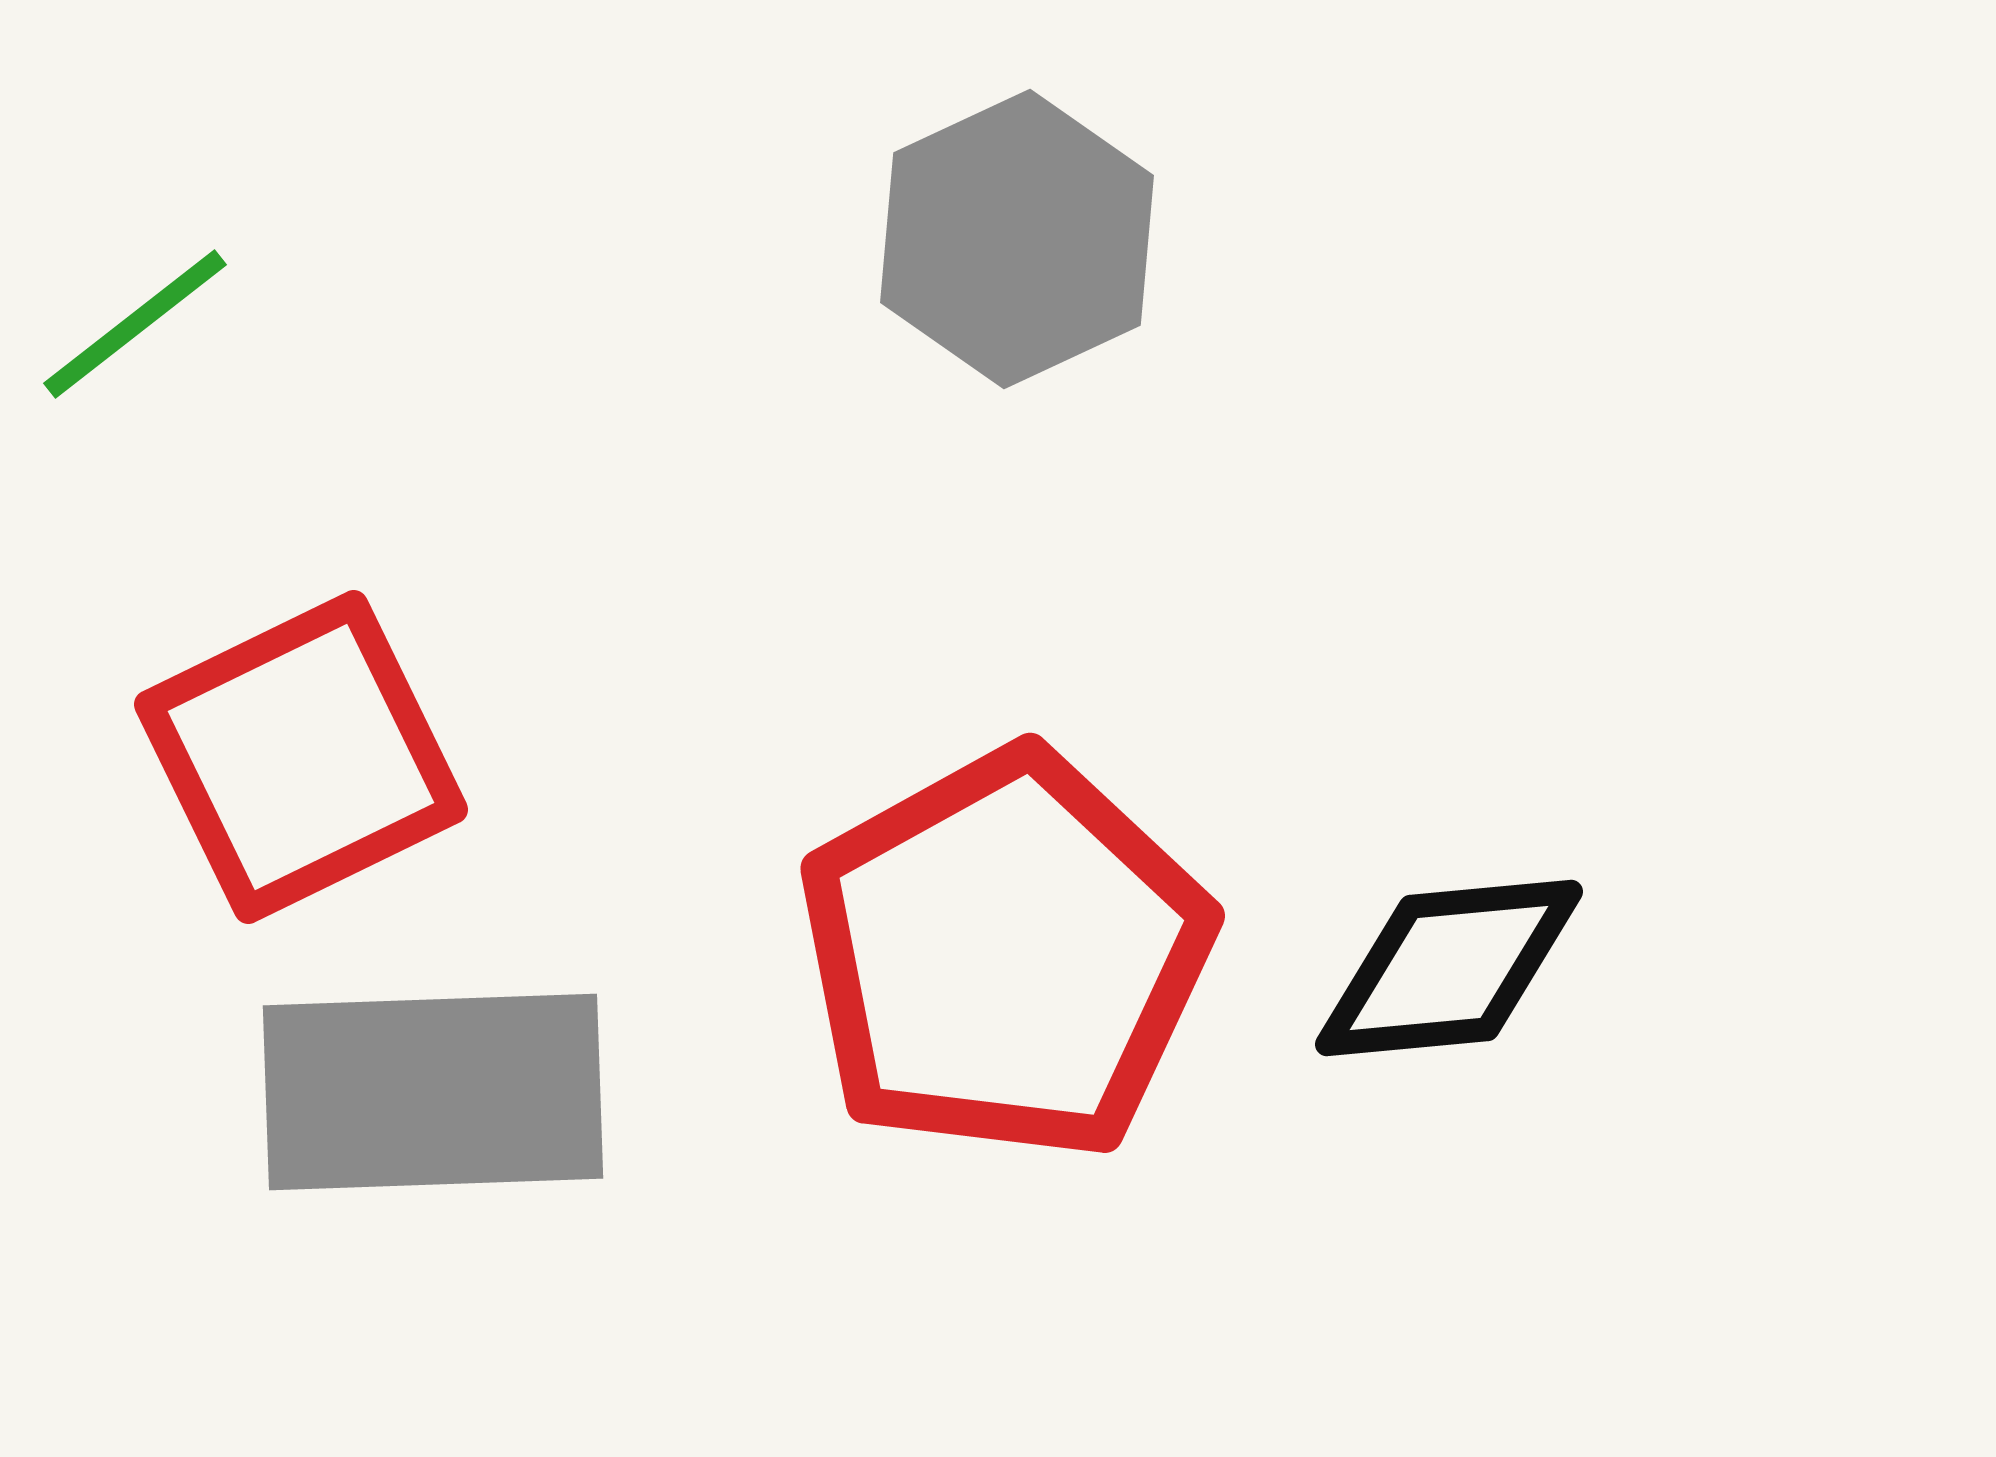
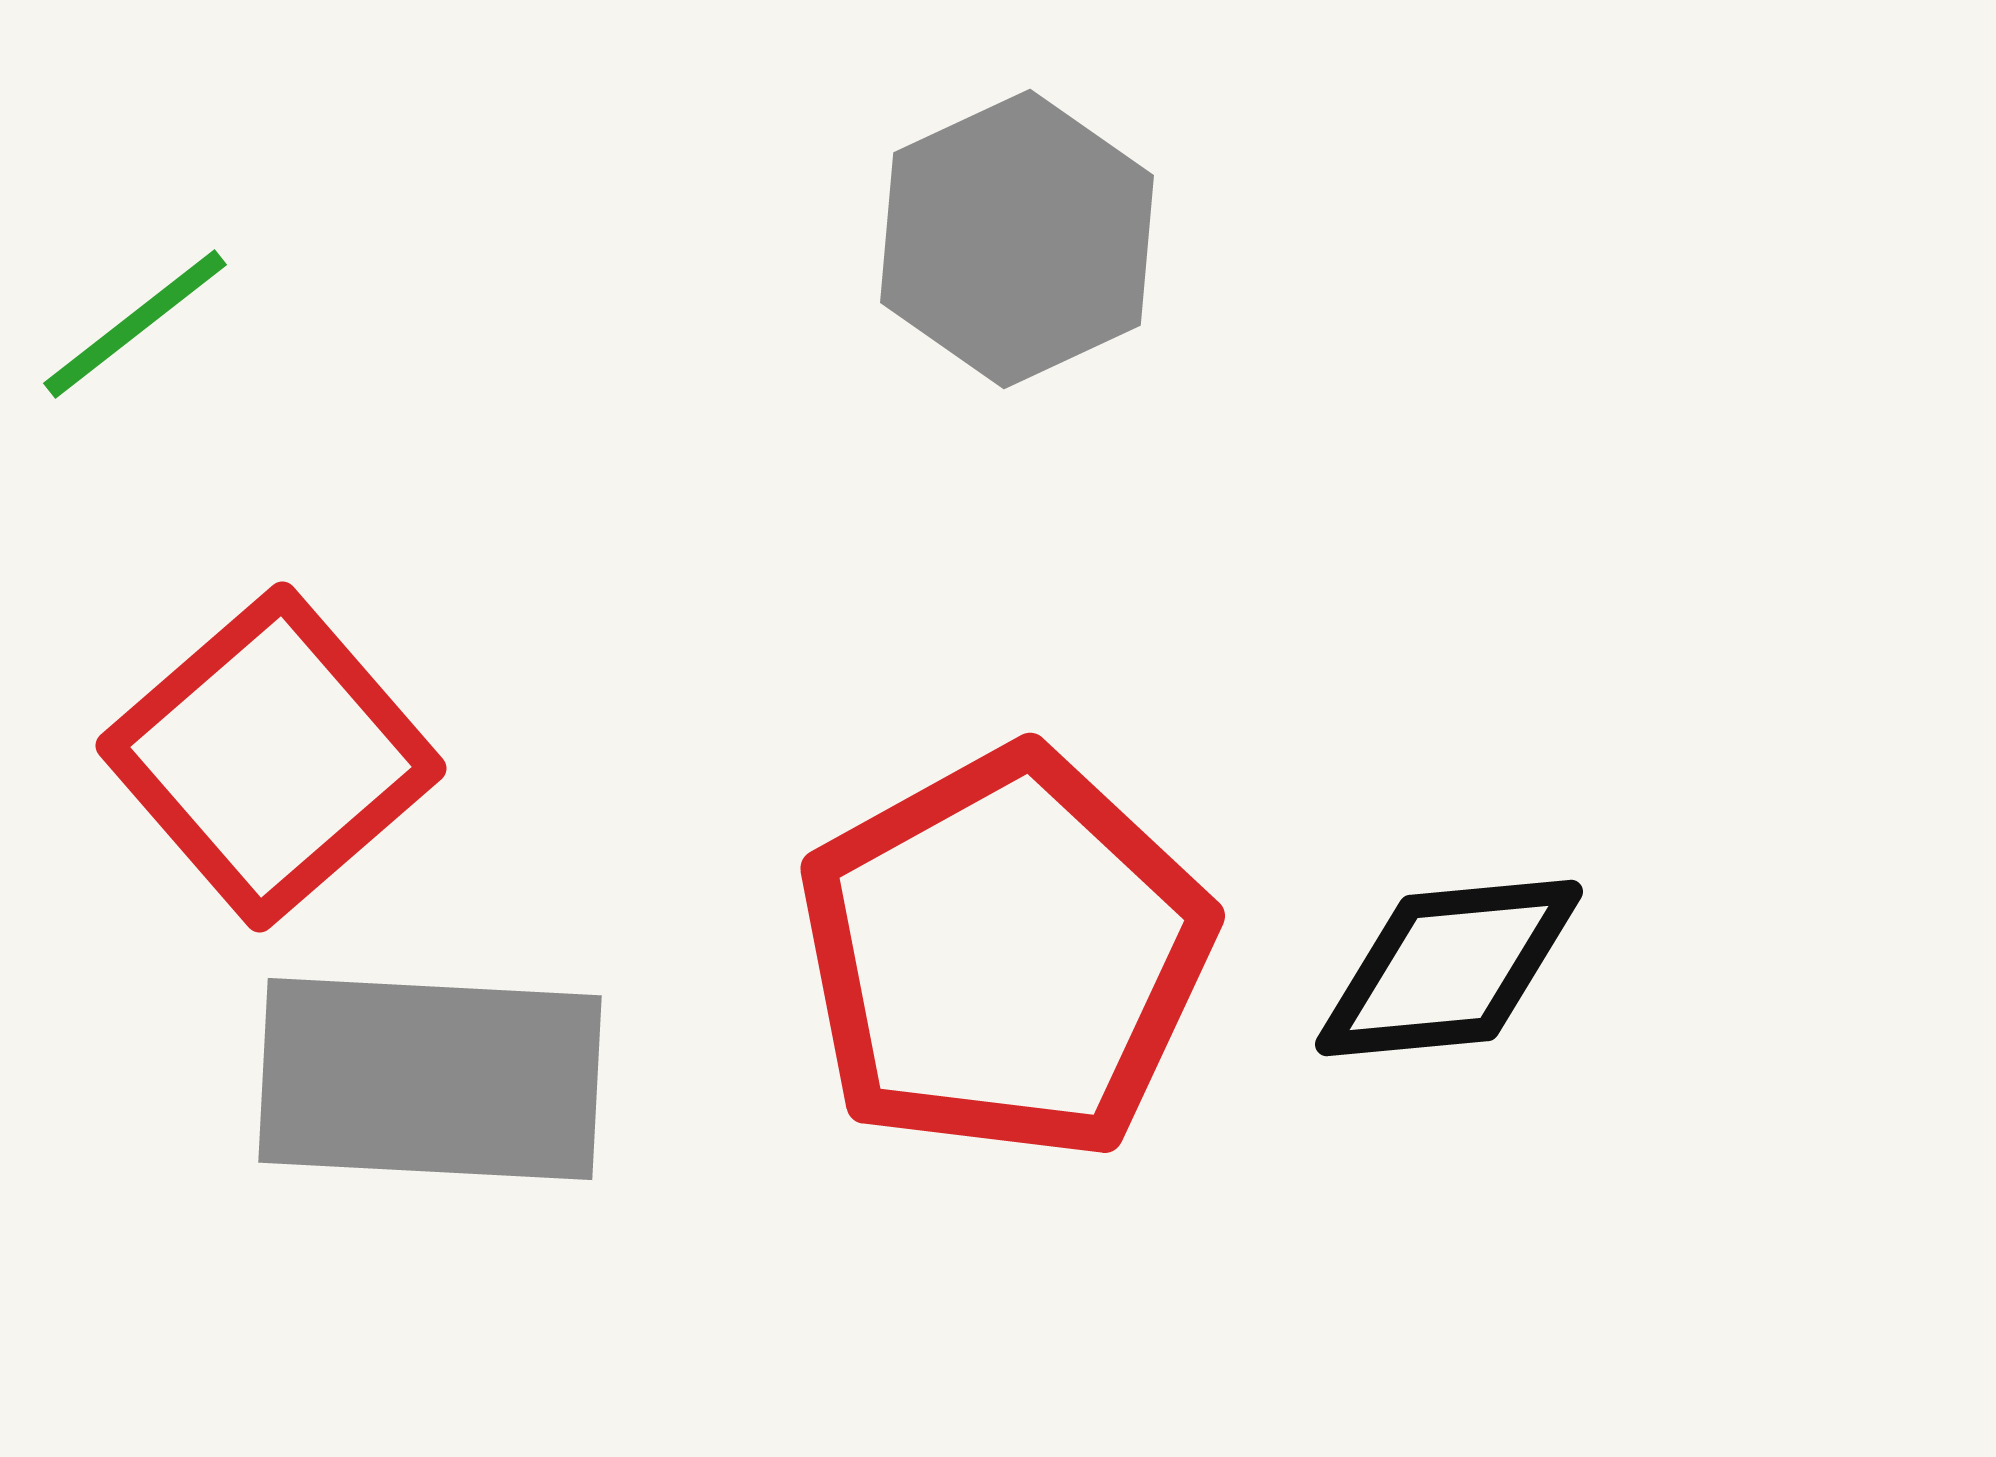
red square: moved 30 px left; rotated 15 degrees counterclockwise
gray rectangle: moved 3 px left, 13 px up; rotated 5 degrees clockwise
